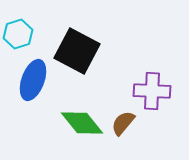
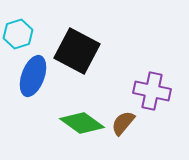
blue ellipse: moved 4 px up
purple cross: rotated 9 degrees clockwise
green diamond: rotated 15 degrees counterclockwise
